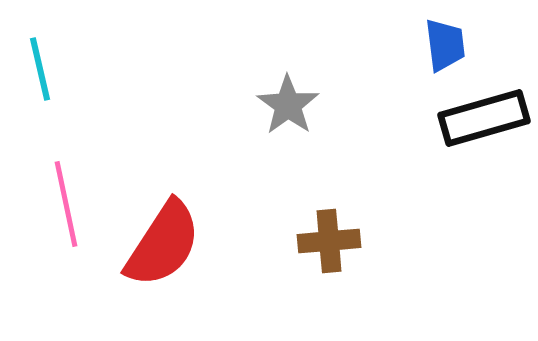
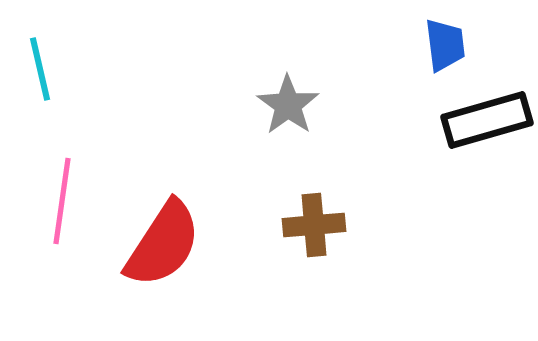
black rectangle: moved 3 px right, 2 px down
pink line: moved 4 px left, 3 px up; rotated 20 degrees clockwise
brown cross: moved 15 px left, 16 px up
